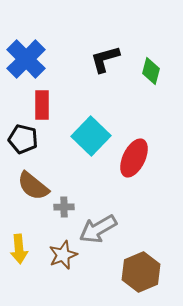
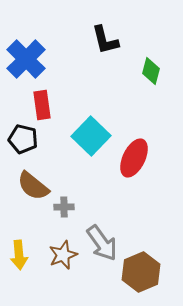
black L-shape: moved 19 px up; rotated 88 degrees counterclockwise
red rectangle: rotated 8 degrees counterclockwise
gray arrow: moved 4 px right, 14 px down; rotated 96 degrees counterclockwise
yellow arrow: moved 6 px down
